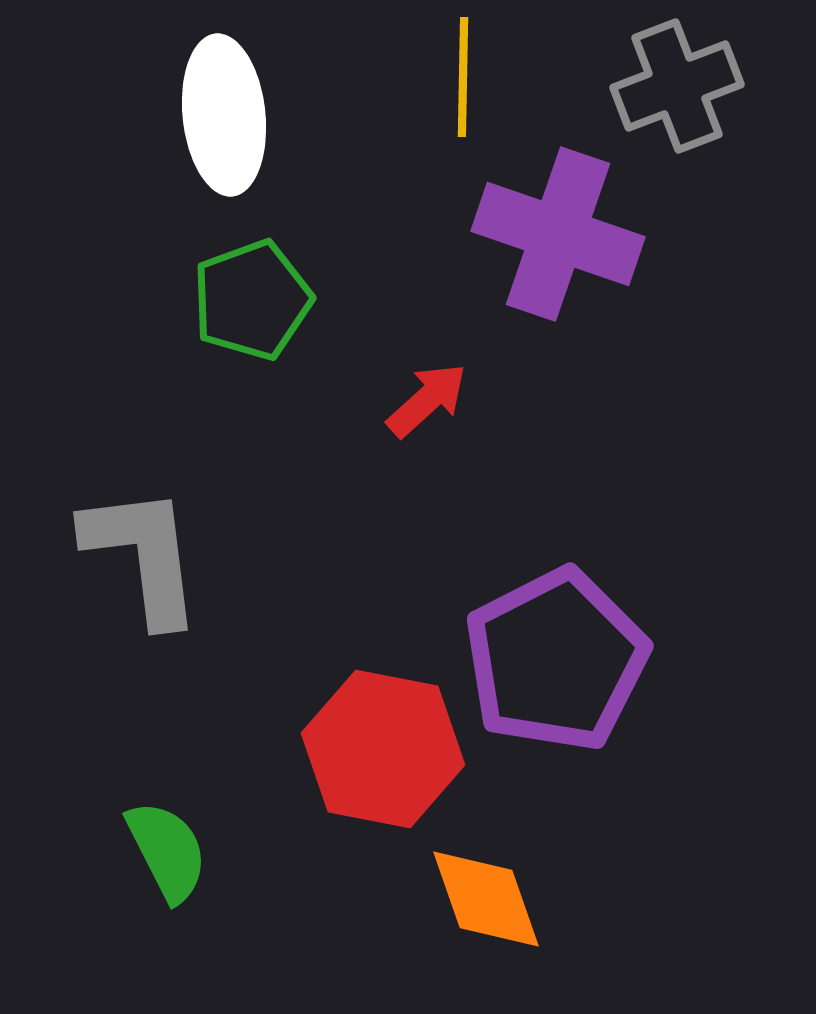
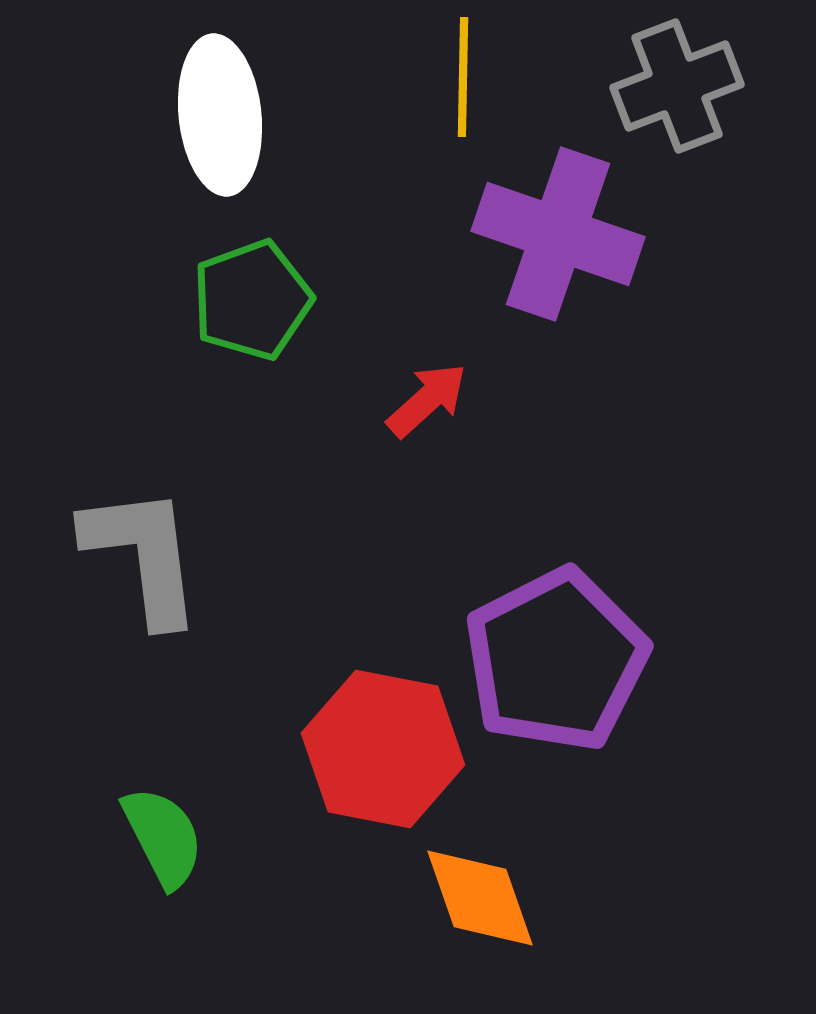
white ellipse: moved 4 px left
green semicircle: moved 4 px left, 14 px up
orange diamond: moved 6 px left, 1 px up
